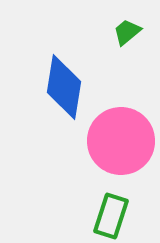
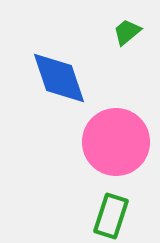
blue diamond: moved 5 px left, 9 px up; rotated 28 degrees counterclockwise
pink circle: moved 5 px left, 1 px down
